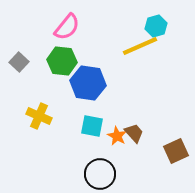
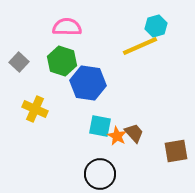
pink semicircle: rotated 128 degrees counterclockwise
green hexagon: rotated 12 degrees clockwise
yellow cross: moved 4 px left, 7 px up
cyan square: moved 8 px right
brown square: rotated 15 degrees clockwise
